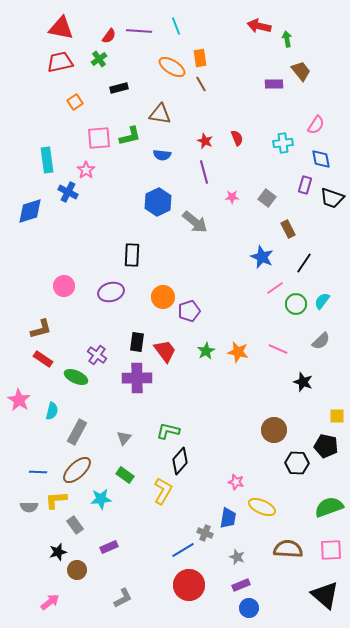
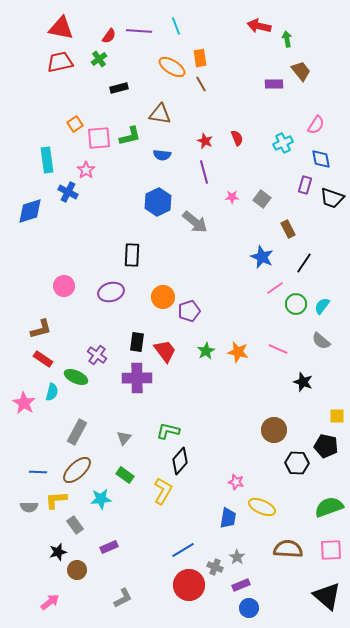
orange square at (75, 102): moved 22 px down
cyan cross at (283, 143): rotated 18 degrees counterclockwise
gray square at (267, 198): moved 5 px left, 1 px down
cyan semicircle at (322, 301): moved 5 px down
gray semicircle at (321, 341): rotated 84 degrees clockwise
pink star at (19, 400): moved 5 px right, 3 px down
cyan semicircle at (52, 411): moved 19 px up
gray cross at (205, 533): moved 10 px right, 34 px down
gray star at (237, 557): rotated 14 degrees clockwise
black triangle at (325, 595): moved 2 px right, 1 px down
